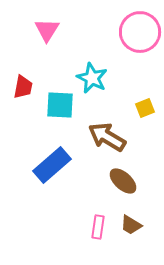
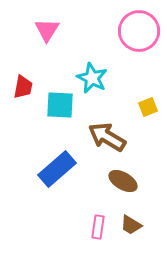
pink circle: moved 1 px left, 1 px up
yellow square: moved 3 px right, 1 px up
blue rectangle: moved 5 px right, 4 px down
brown ellipse: rotated 12 degrees counterclockwise
